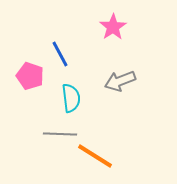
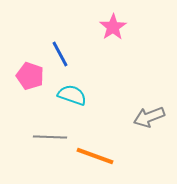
gray arrow: moved 29 px right, 36 px down
cyan semicircle: moved 1 px right, 3 px up; rotated 64 degrees counterclockwise
gray line: moved 10 px left, 3 px down
orange line: rotated 12 degrees counterclockwise
